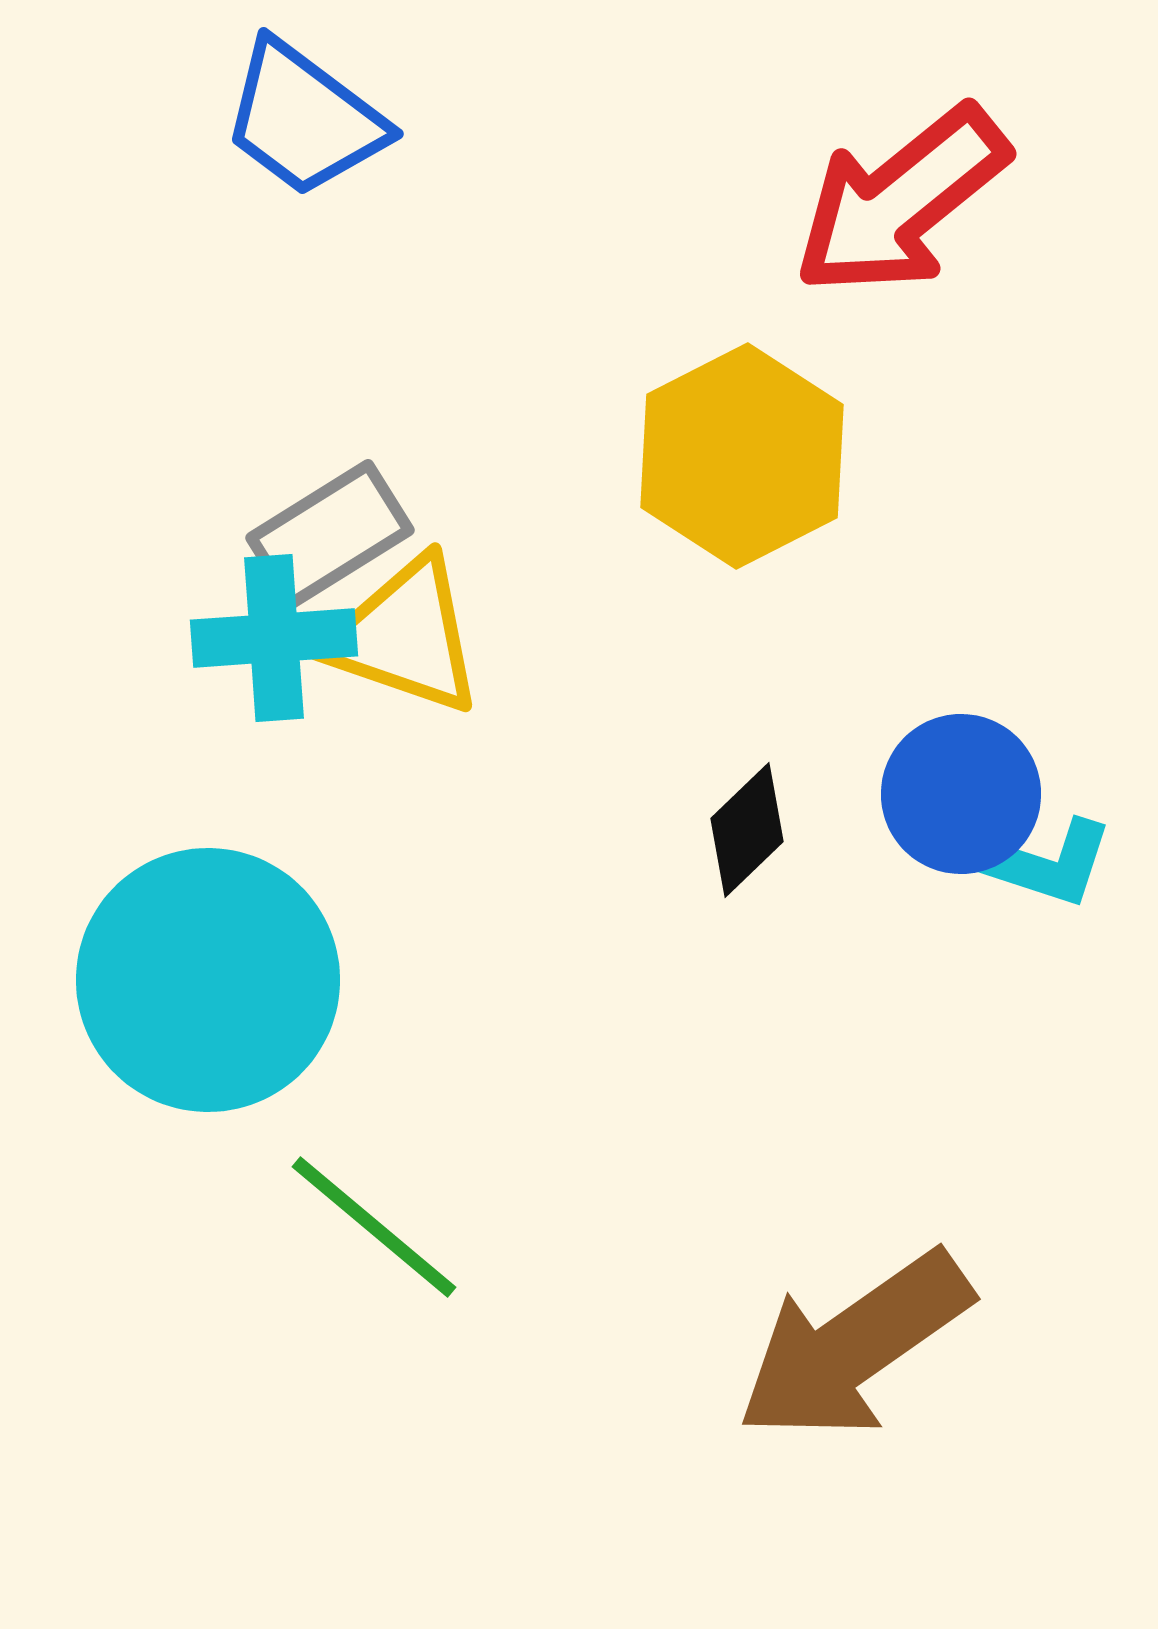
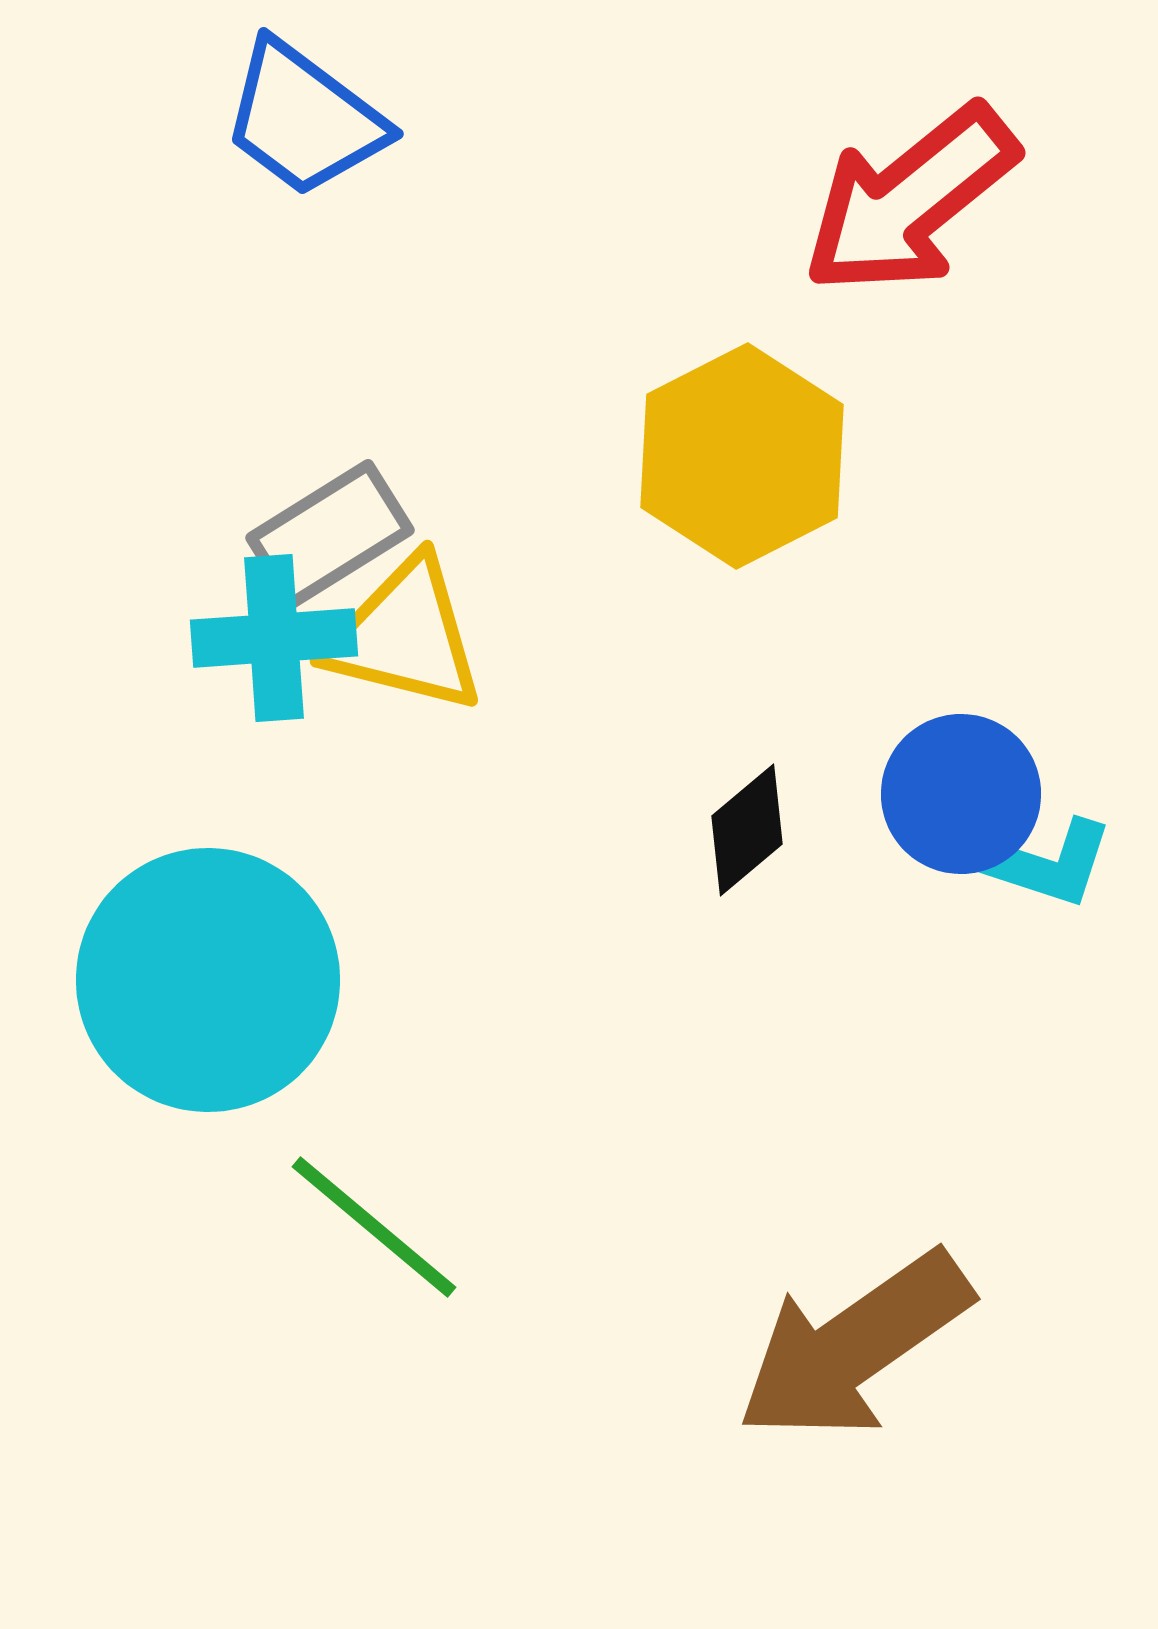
red arrow: moved 9 px right, 1 px up
yellow triangle: rotated 5 degrees counterclockwise
black diamond: rotated 4 degrees clockwise
